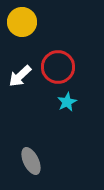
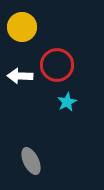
yellow circle: moved 5 px down
red circle: moved 1 px left, 2 px up
white arrow: rotated 45 degrees clockwise
